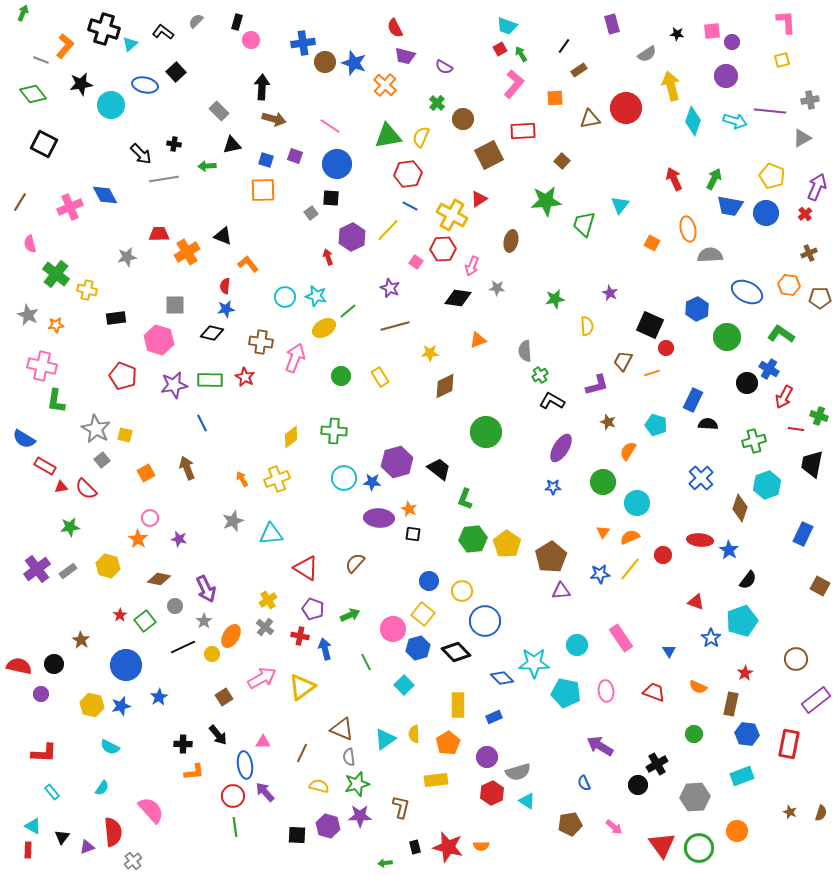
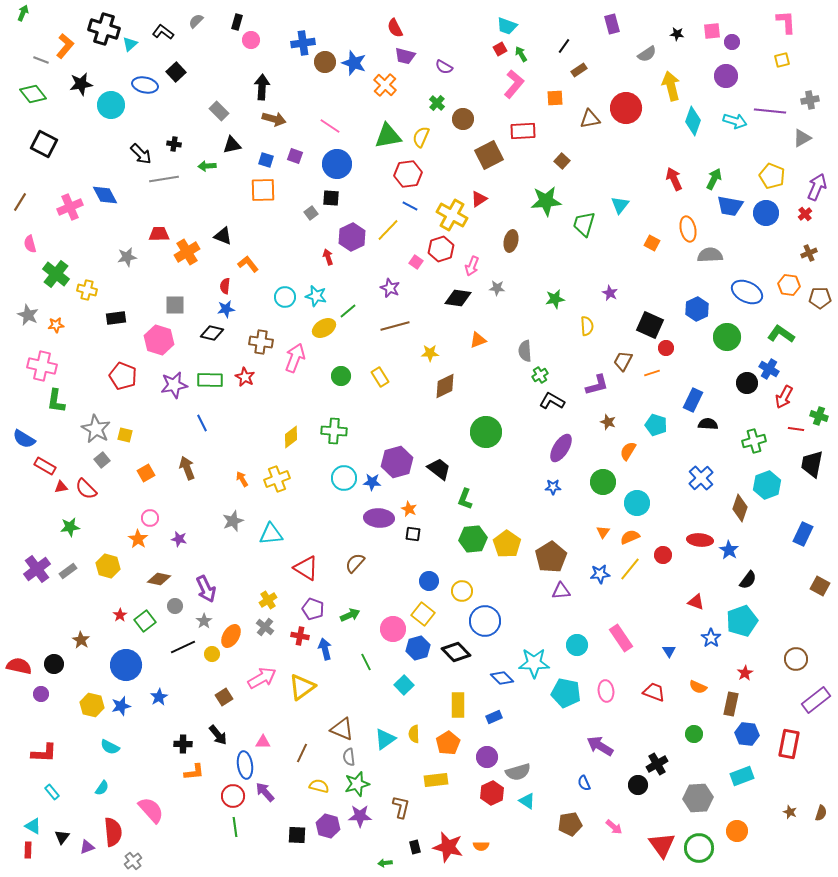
red hexagon at (443, 249): moved 2 px left; rotated 15 degrees counterclockwise
gray hexagon at (695, 797): moved 3 px right, 1 px down
